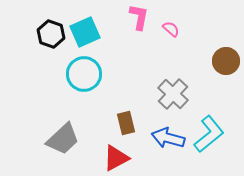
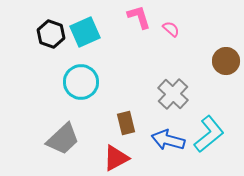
pink L-shape: rotated 28 degrees counterclockwise
cyan circle: moved 3 px left, 8 px down
blue arrow: moved 2 px down
